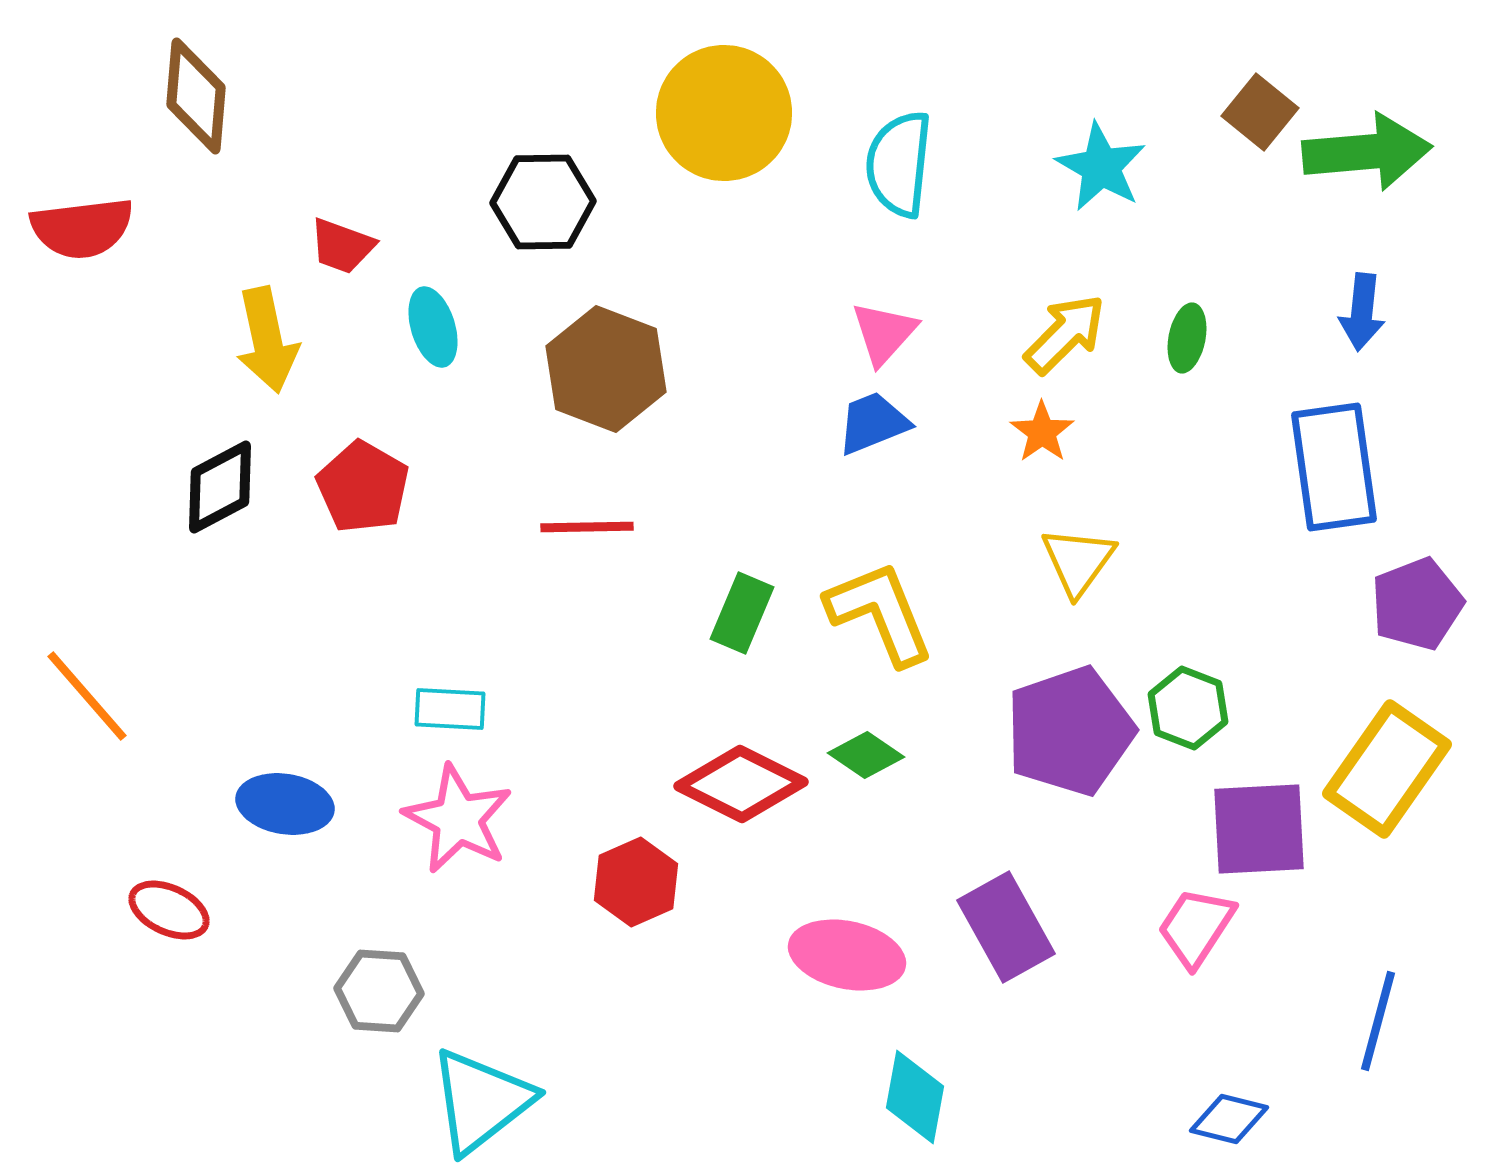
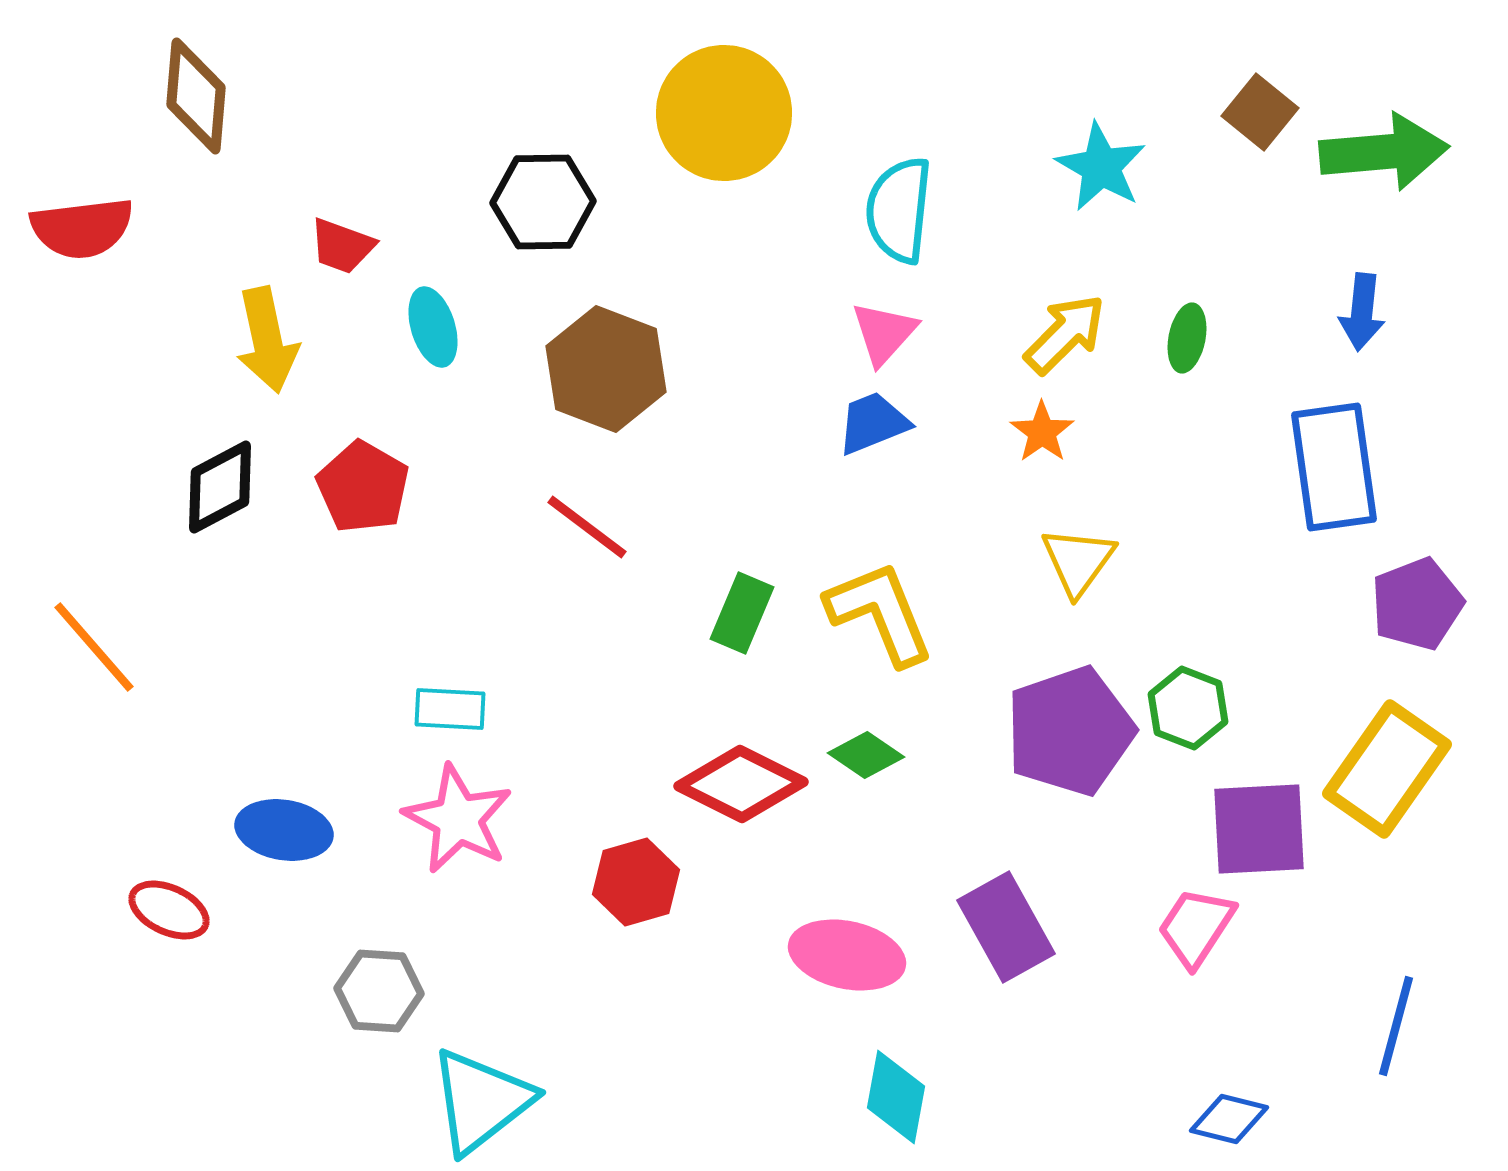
green arrow at (1367, 152): moved 17 px right
cyan semicircle at (899, 164): moved 46 px down
red line at (587, 527): rotated 38 degrees clockwise
orange line at (87, 696): moved 7 px right, 49 px up
blue ellipse at (285, 804): moved 1 px left, 26 px down
red hexagon at (636, 882): rotated 8 degrees clockwise
blue line at (1378, 1021): moved 18 px right, 5 px down
cyan diamond at (915, 1097): moved 19 px left
